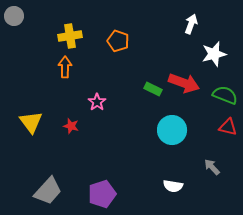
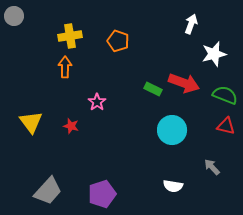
red triangle: moved 2 px left, 1 px up
